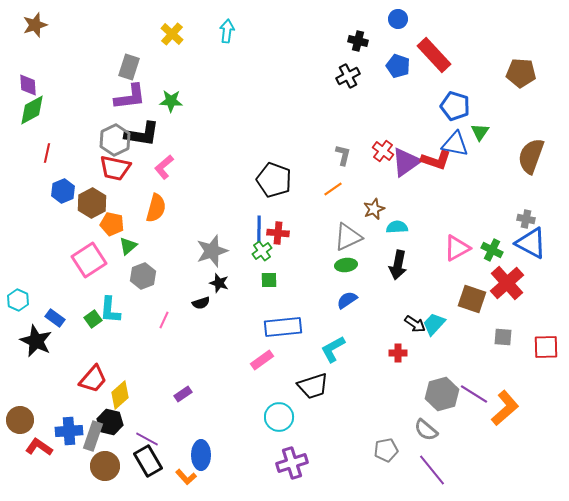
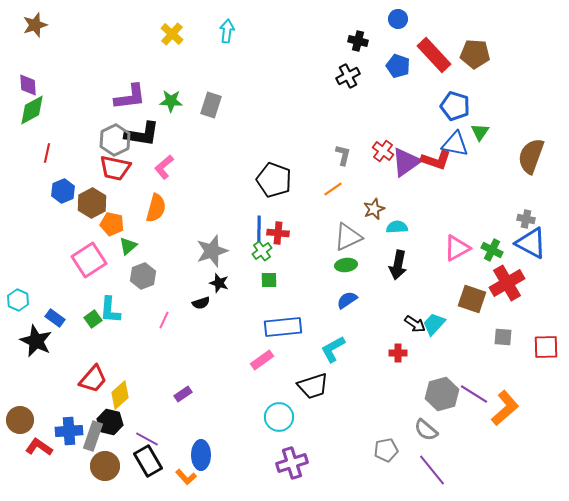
gray rectangle at (129, 67): moved 82 px right, 38 px down
brown pentagon at (521, 73): moved 46 px left, 19 px up
red cross at (507, 283): rotated 12 degrees clockwise
